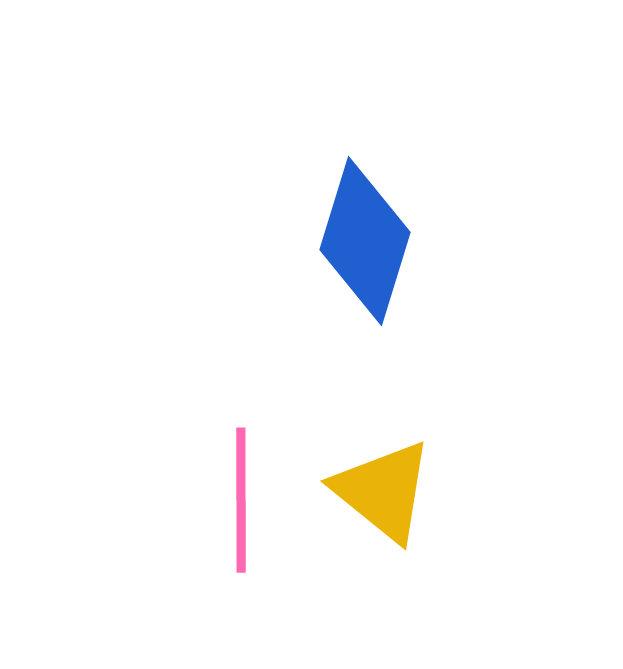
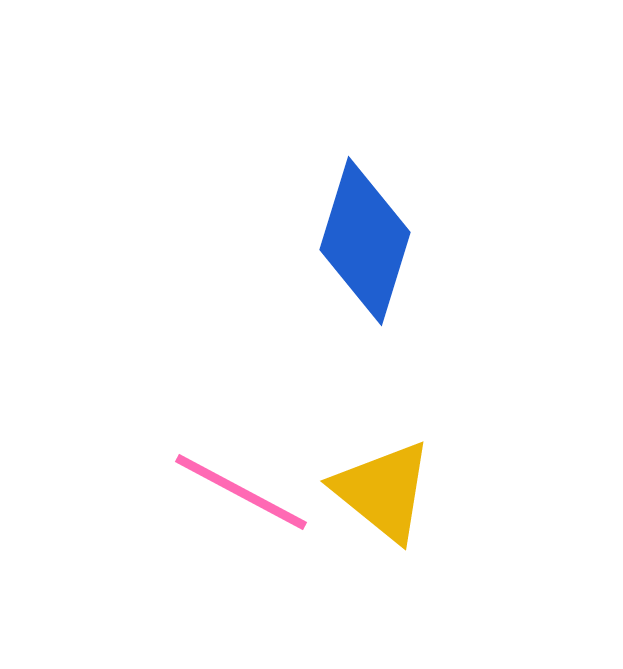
pink line: moved 8 px up; rotated 62 degrees counterclockwise
